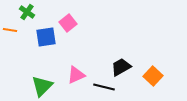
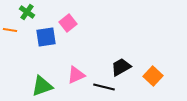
green triangle: rotated 25 degrees clockwise
